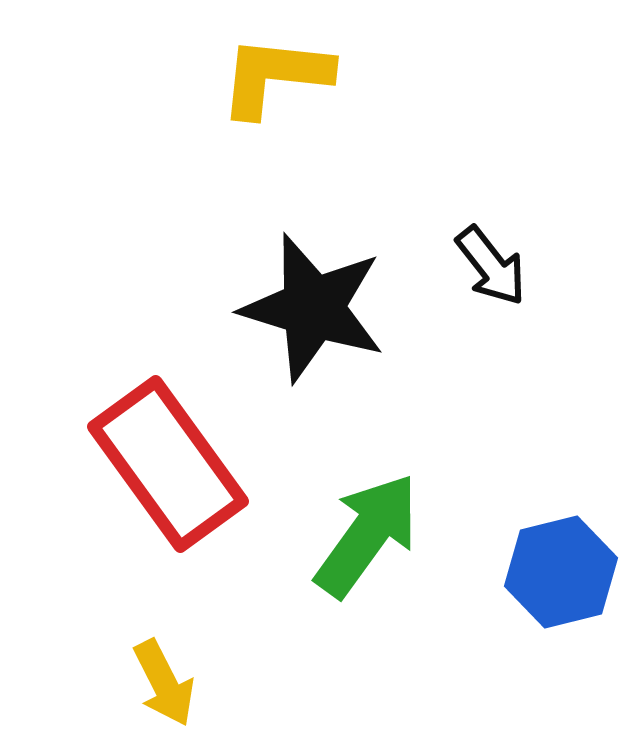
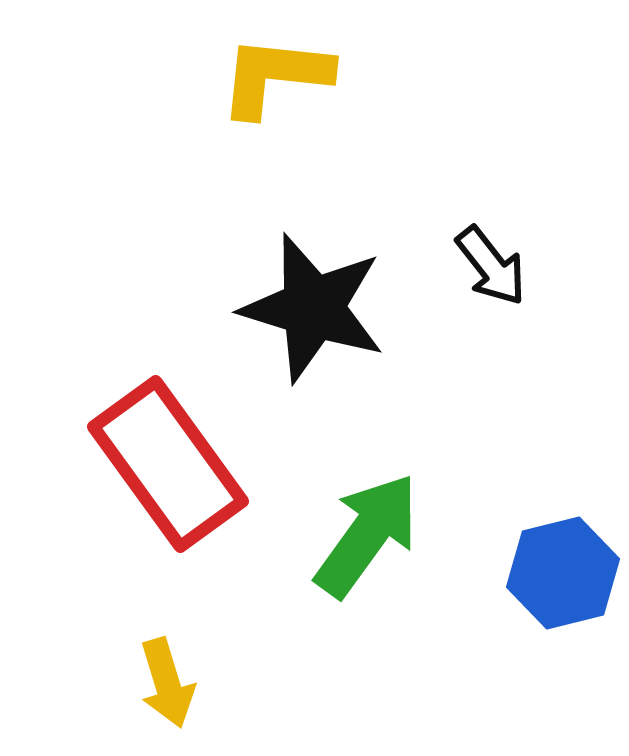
blue hexagon: moved 2 px right, 1 px down
yellow arrow: moved 3 px right; rotated 10 degrees clockwise
